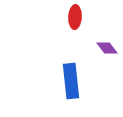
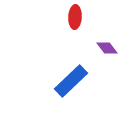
blue rectangle: rotated 52 degrees clockwise
